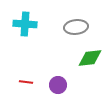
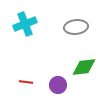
cyan cross: rotated 25 degrees counterclockwise
green diamond: moved 6 px left, 9 px down
